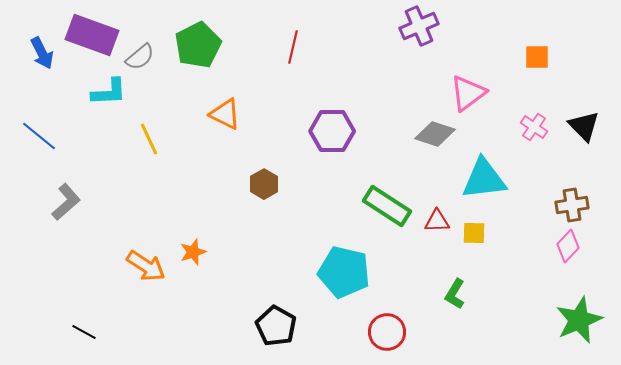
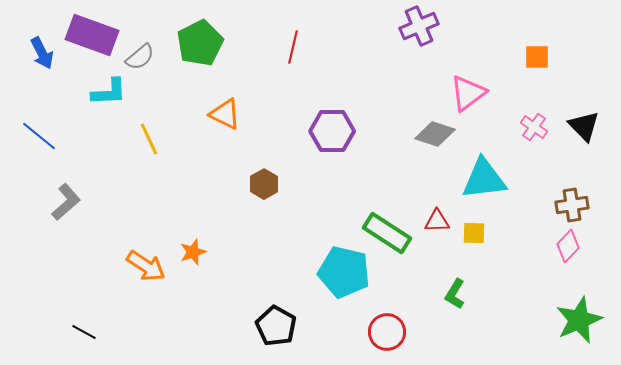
green pentagon: moved 2 px right, 2 px up
green rectangle: moved 27 px down
